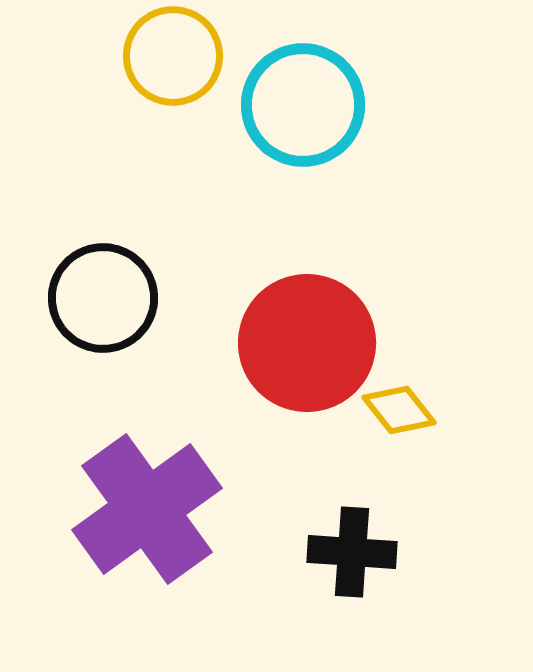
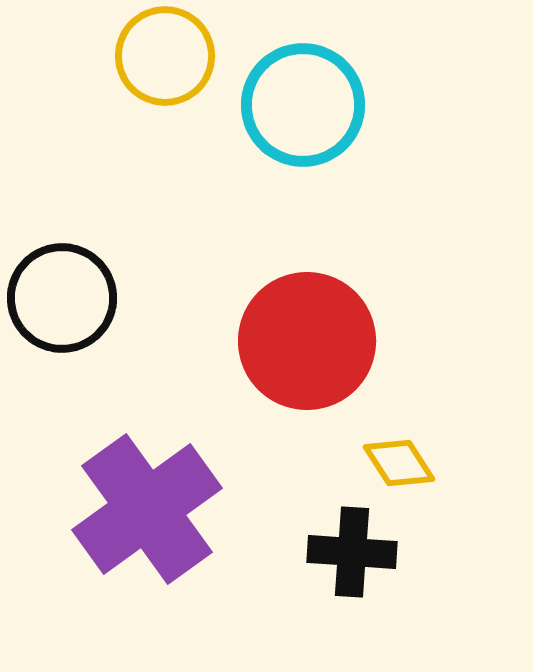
yellow circle: moved 8 px left
black circle: moved 41 px left
red circle: moved 2 px up
yellow diamond: moved 53 px down; rotated 6 degrees clockwise
